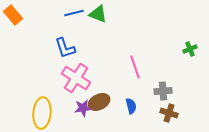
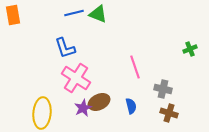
orange rectangle: rotated 30 degrees clockwise
gray cross: moved 2 px up; rotated 18 degrees clockwise
purple star: rotated 18 degrees counterclockwise
